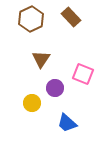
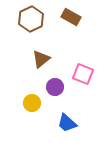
brown rectangle: rotated 18 degrees counterclockwise
brown triangle: rotated 18 degrees clockwise
purple circle: moved 1 px up
